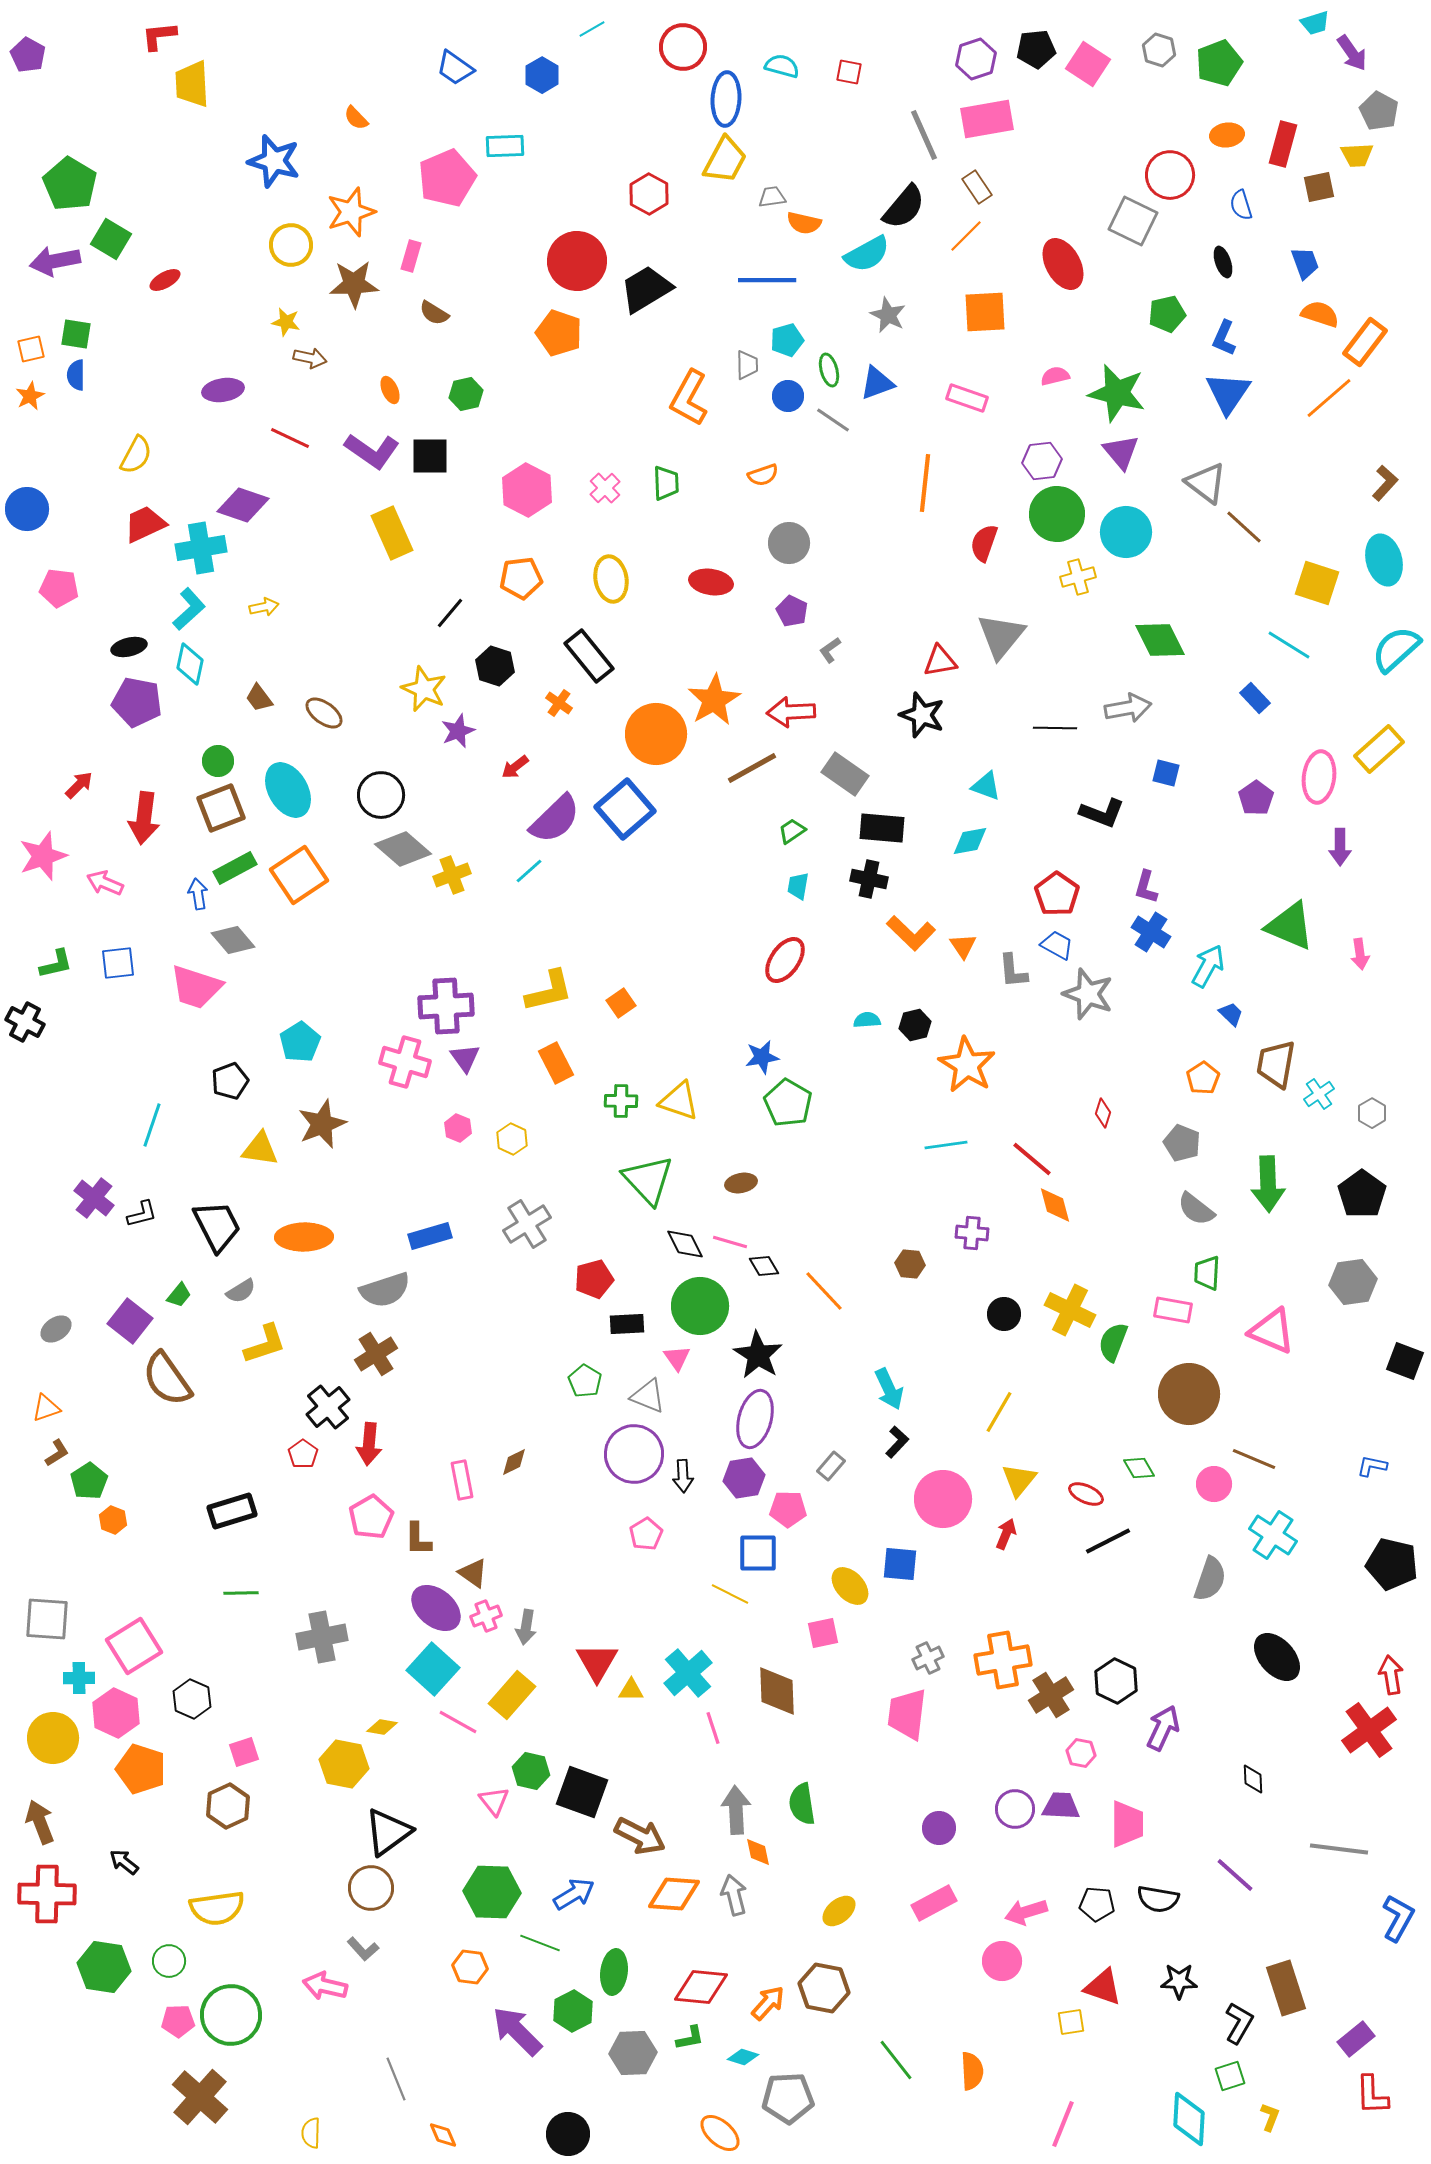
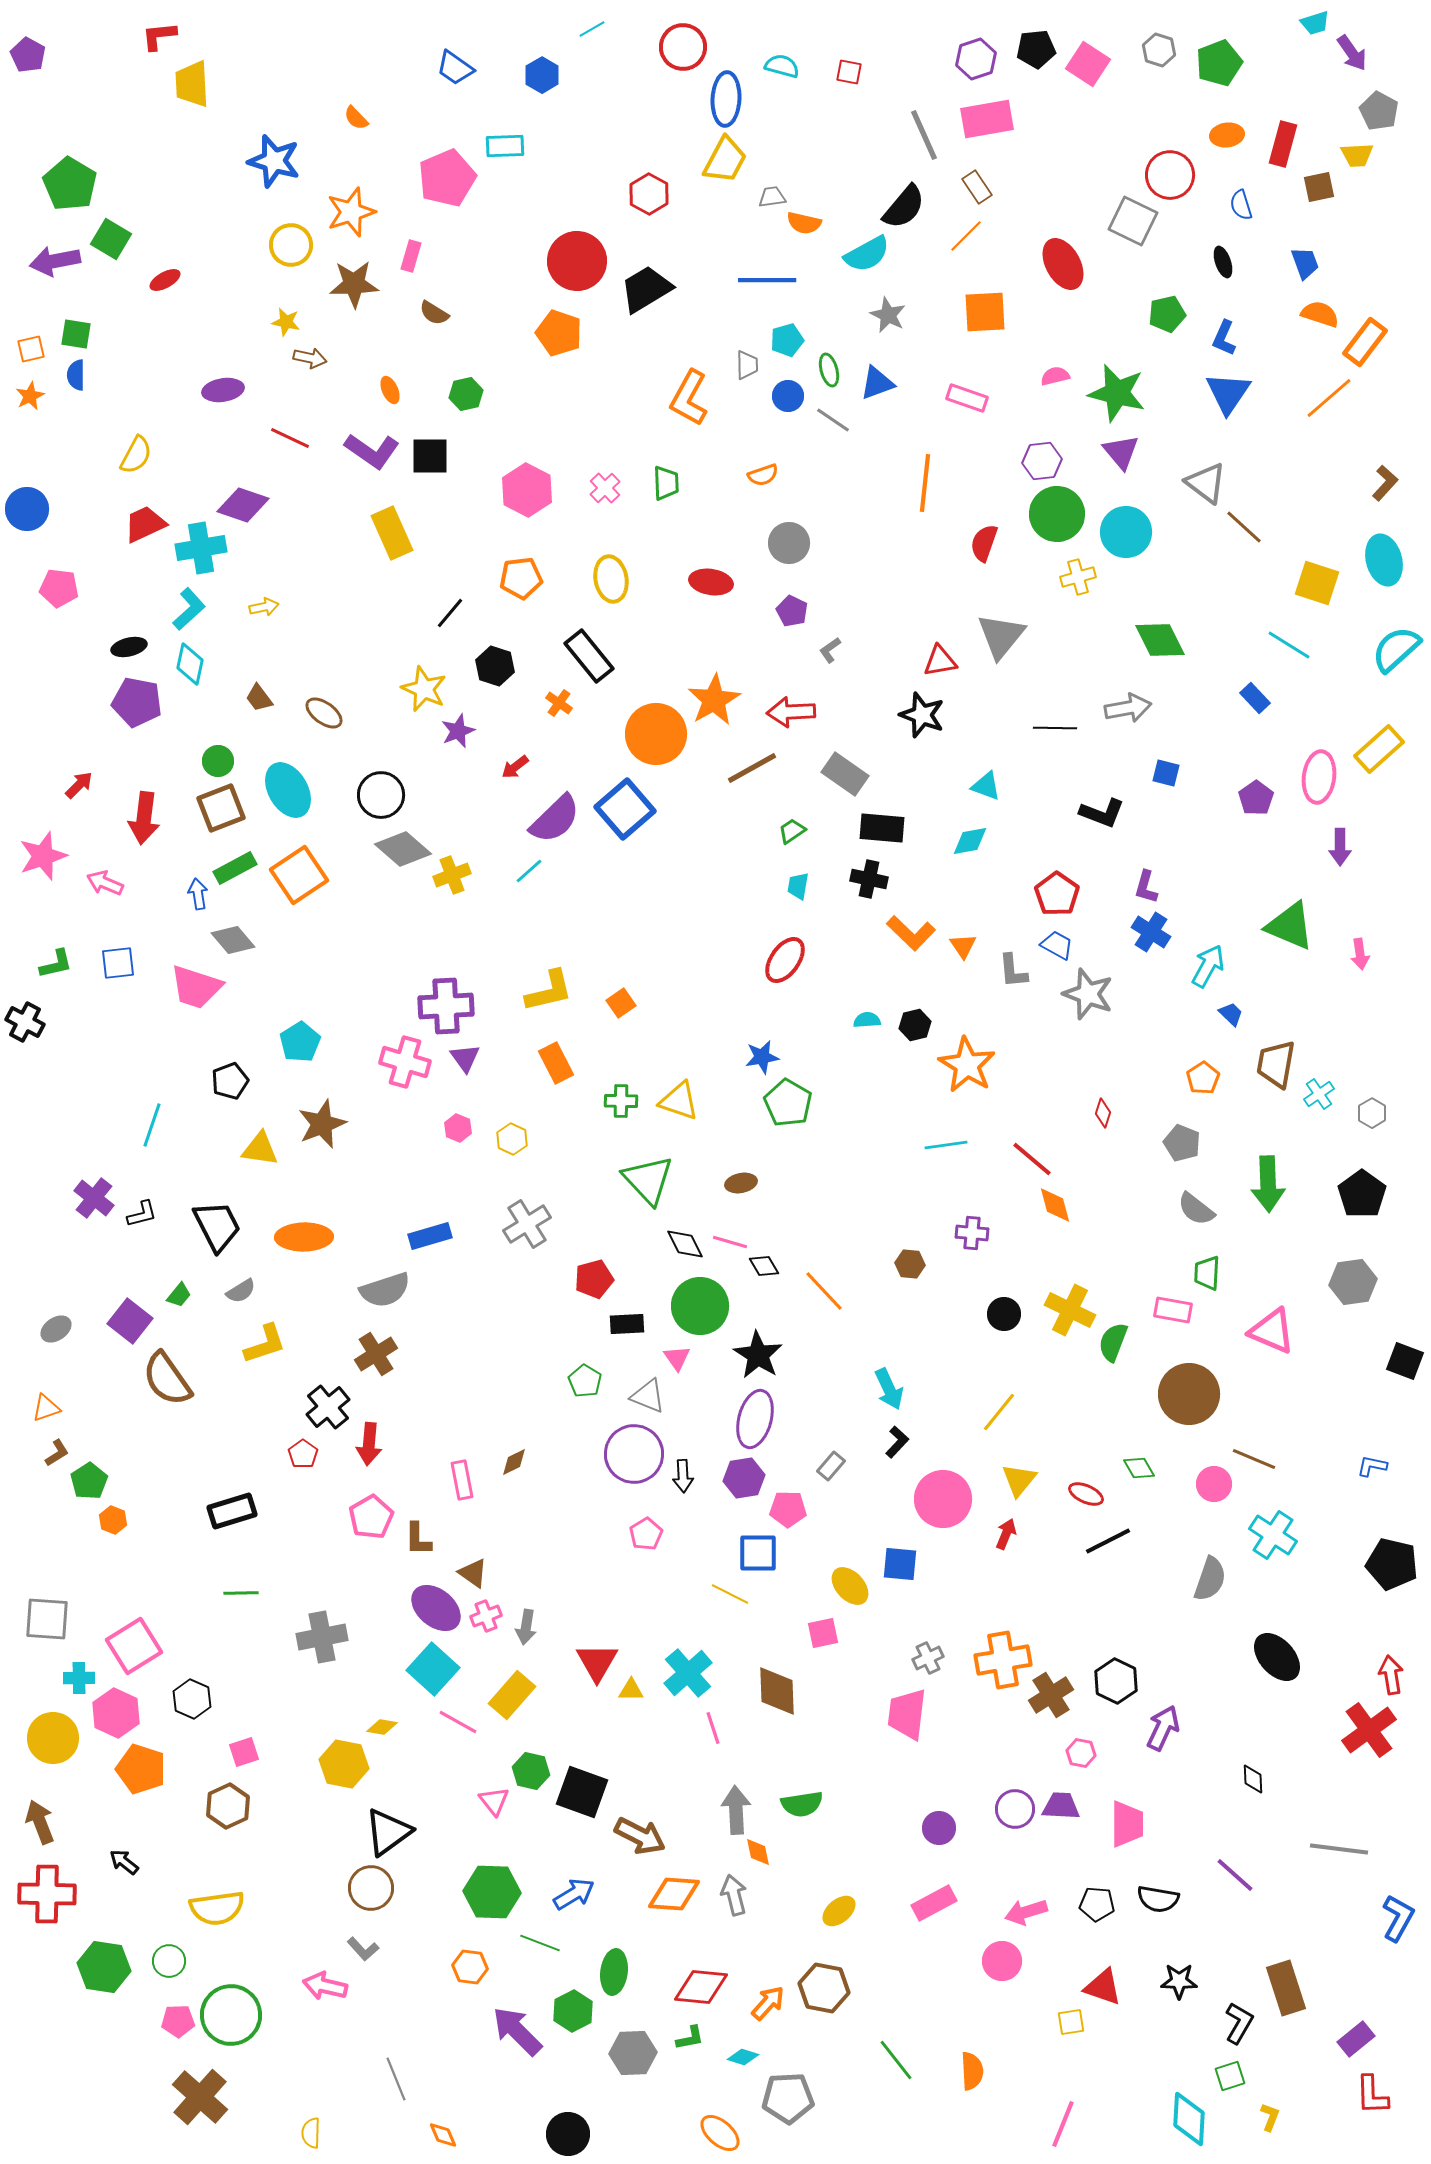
yellow line at (999, 1412): rotated 9 degrees clockwise
green semicircle at (802, 1804): rotated 90 degrees counterclockwise
